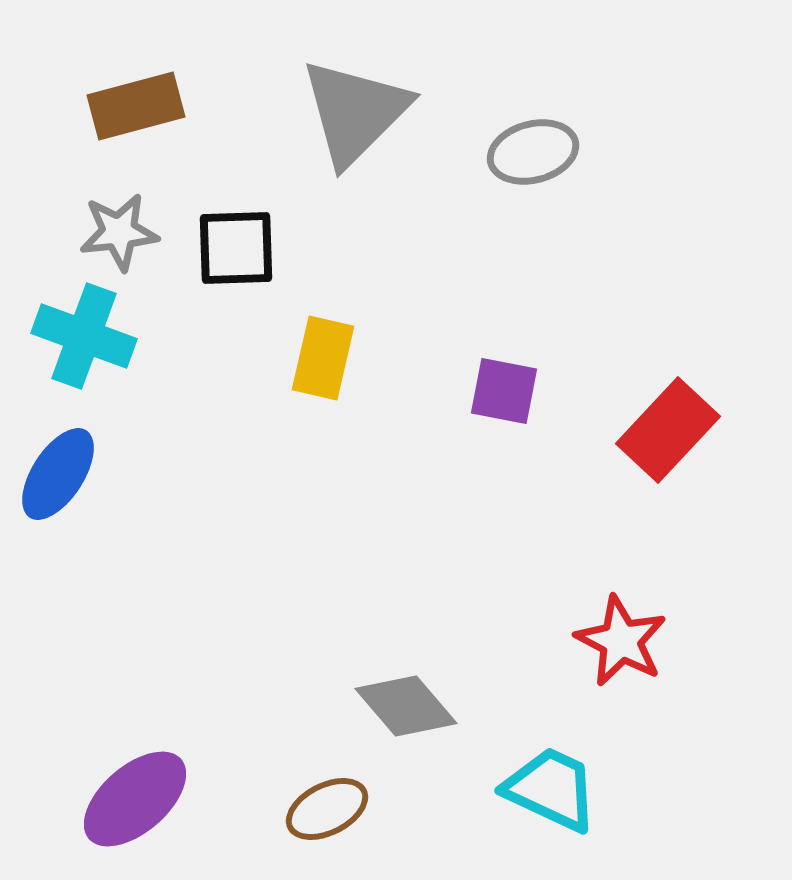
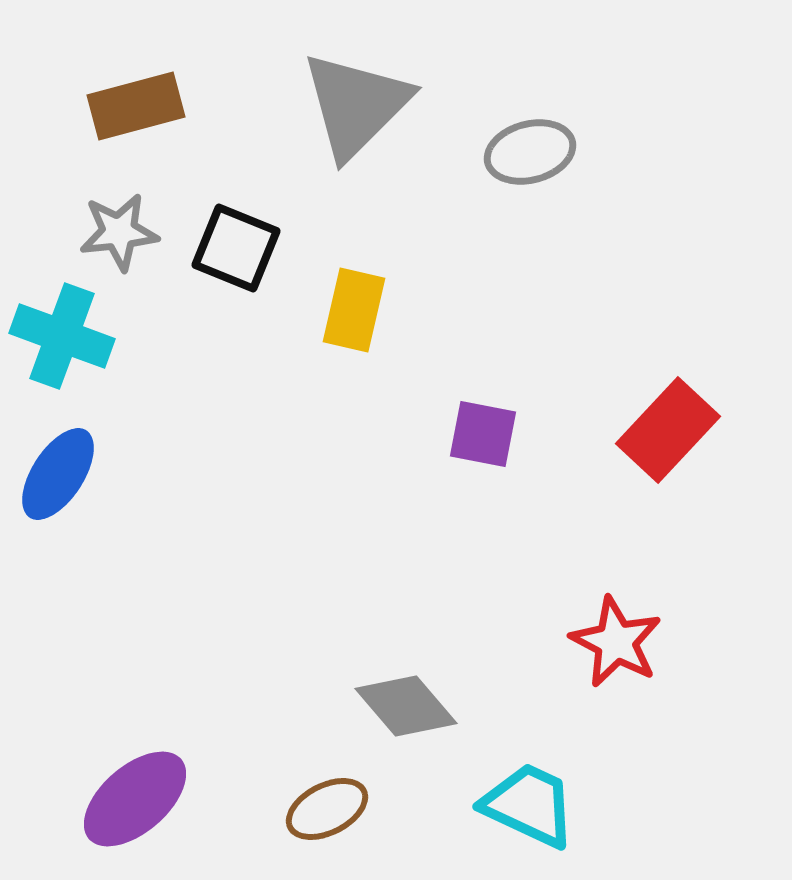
gray triangle: moved 1 px right, 7 px up
gray ellipse: moved 3 px left
black square: rotated 24 degrees clockwise
cyan cross: moved 22 px left
yellow rectangle: moved 31 px right, 48 px up
purple square: moved 21 px left, 43 px down
red star: moved 5 px left, 1 px down
cyan trapezoid: moved 22 px left, 16 px down
